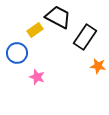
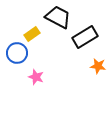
yellow rectangle: moved 3 px left, 4 px down
black rectangle: rotated 25 degrees clockwise
pink star: moved 1 px left
